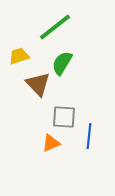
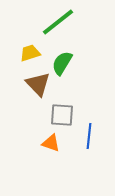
green line: moved 3 px right, 5 px up
yellow trapezoid: moved 11 px right, 3 px up
gray square: moved 2 px left, 2 px up
orange triangle: rotated 42 degrees clockwise
